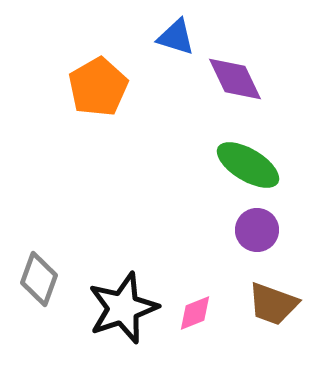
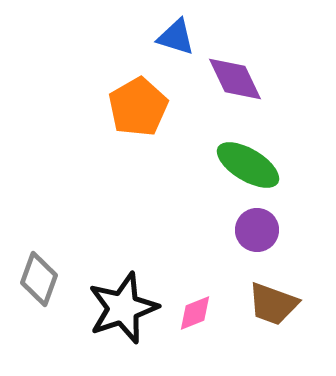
orange pentagon: moved 40 px right, 20 px down
